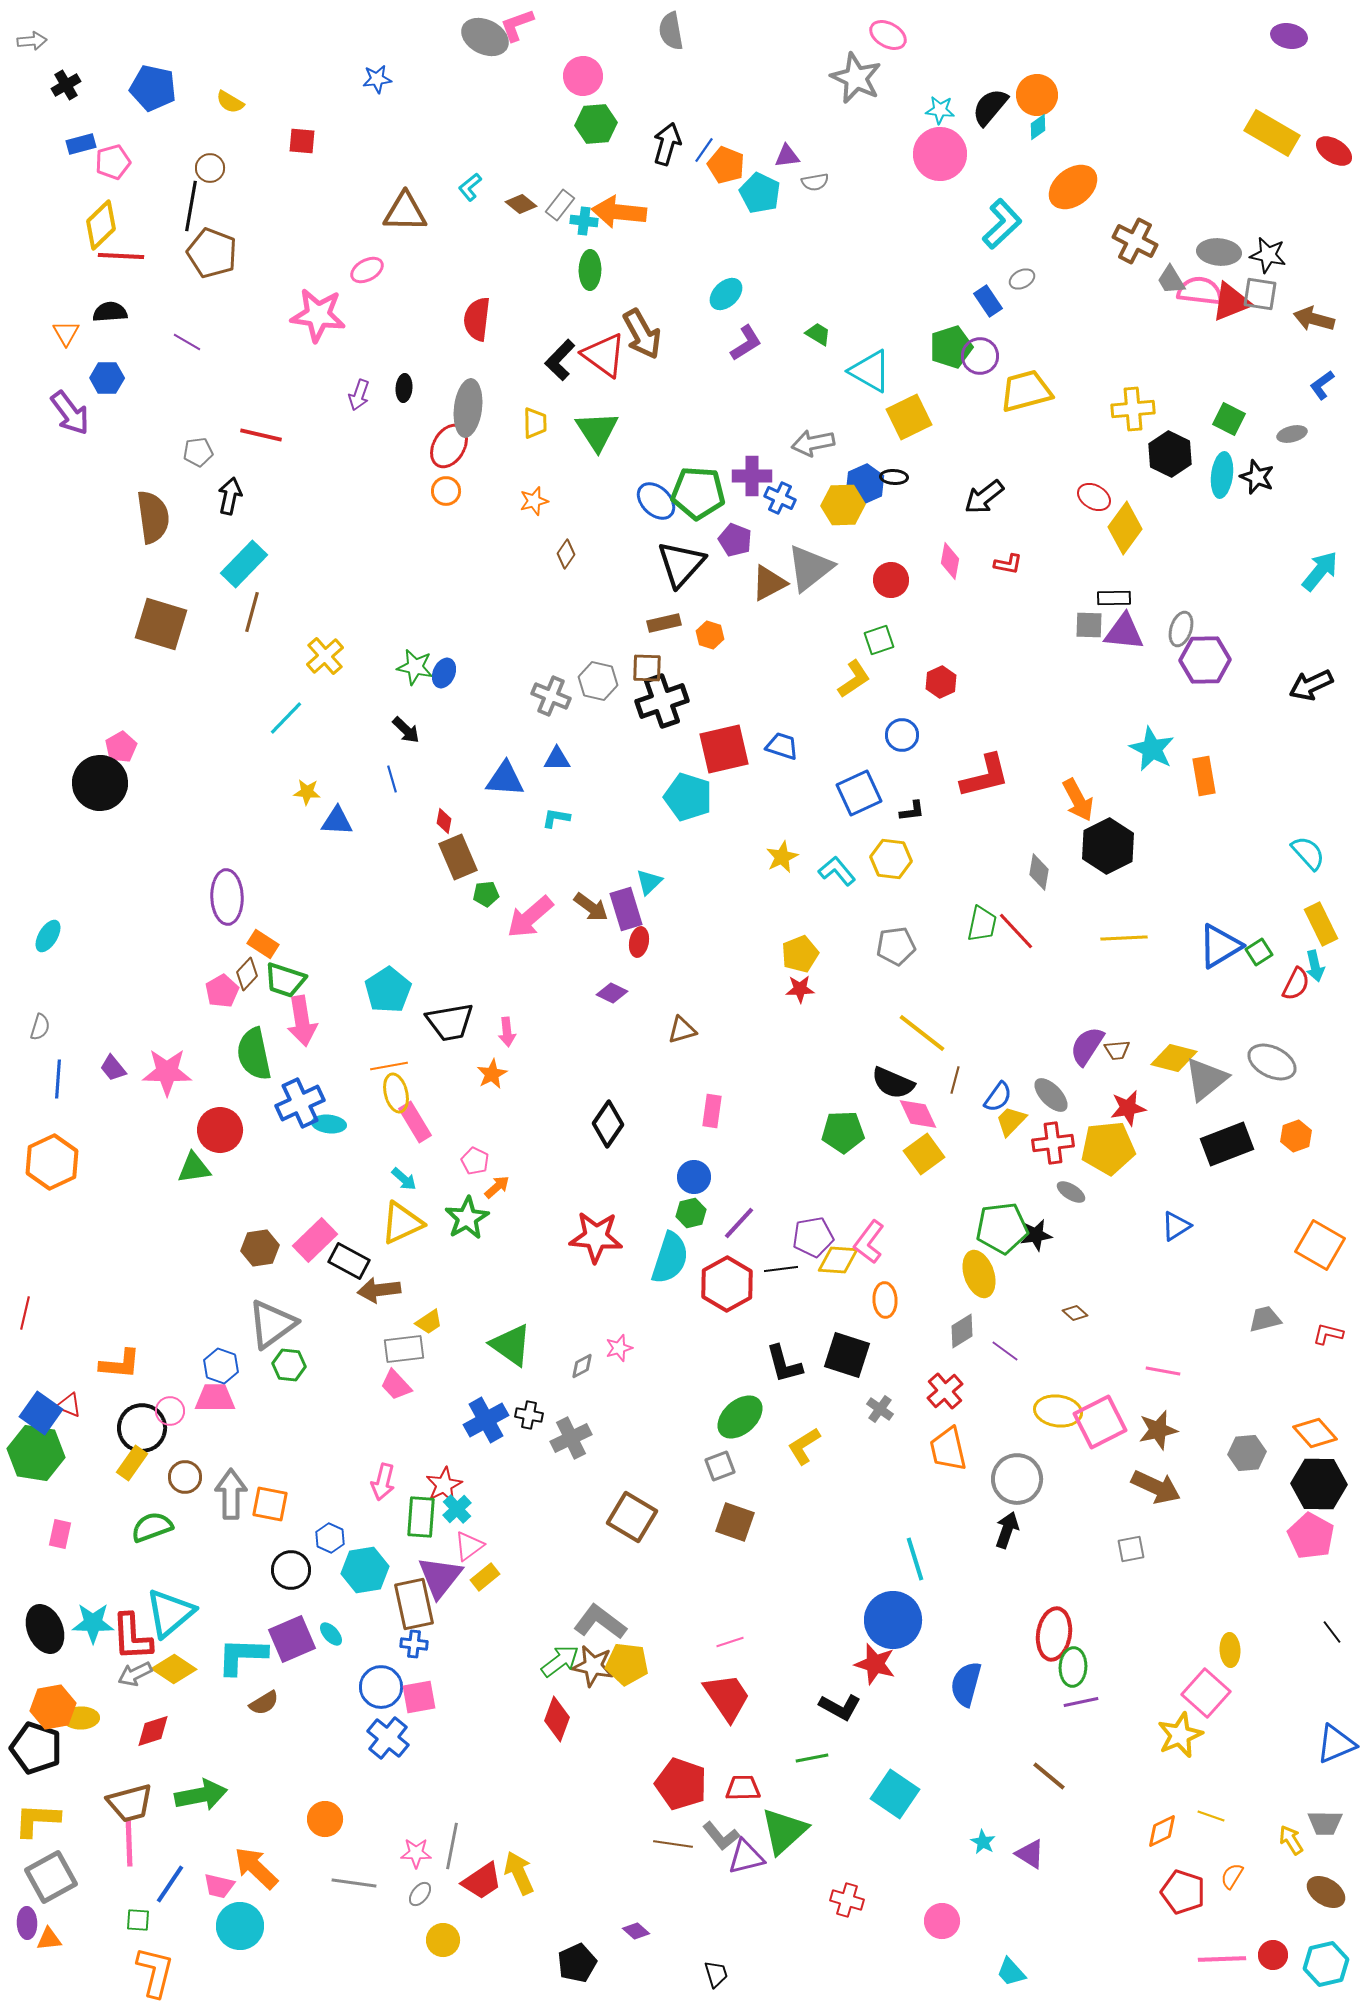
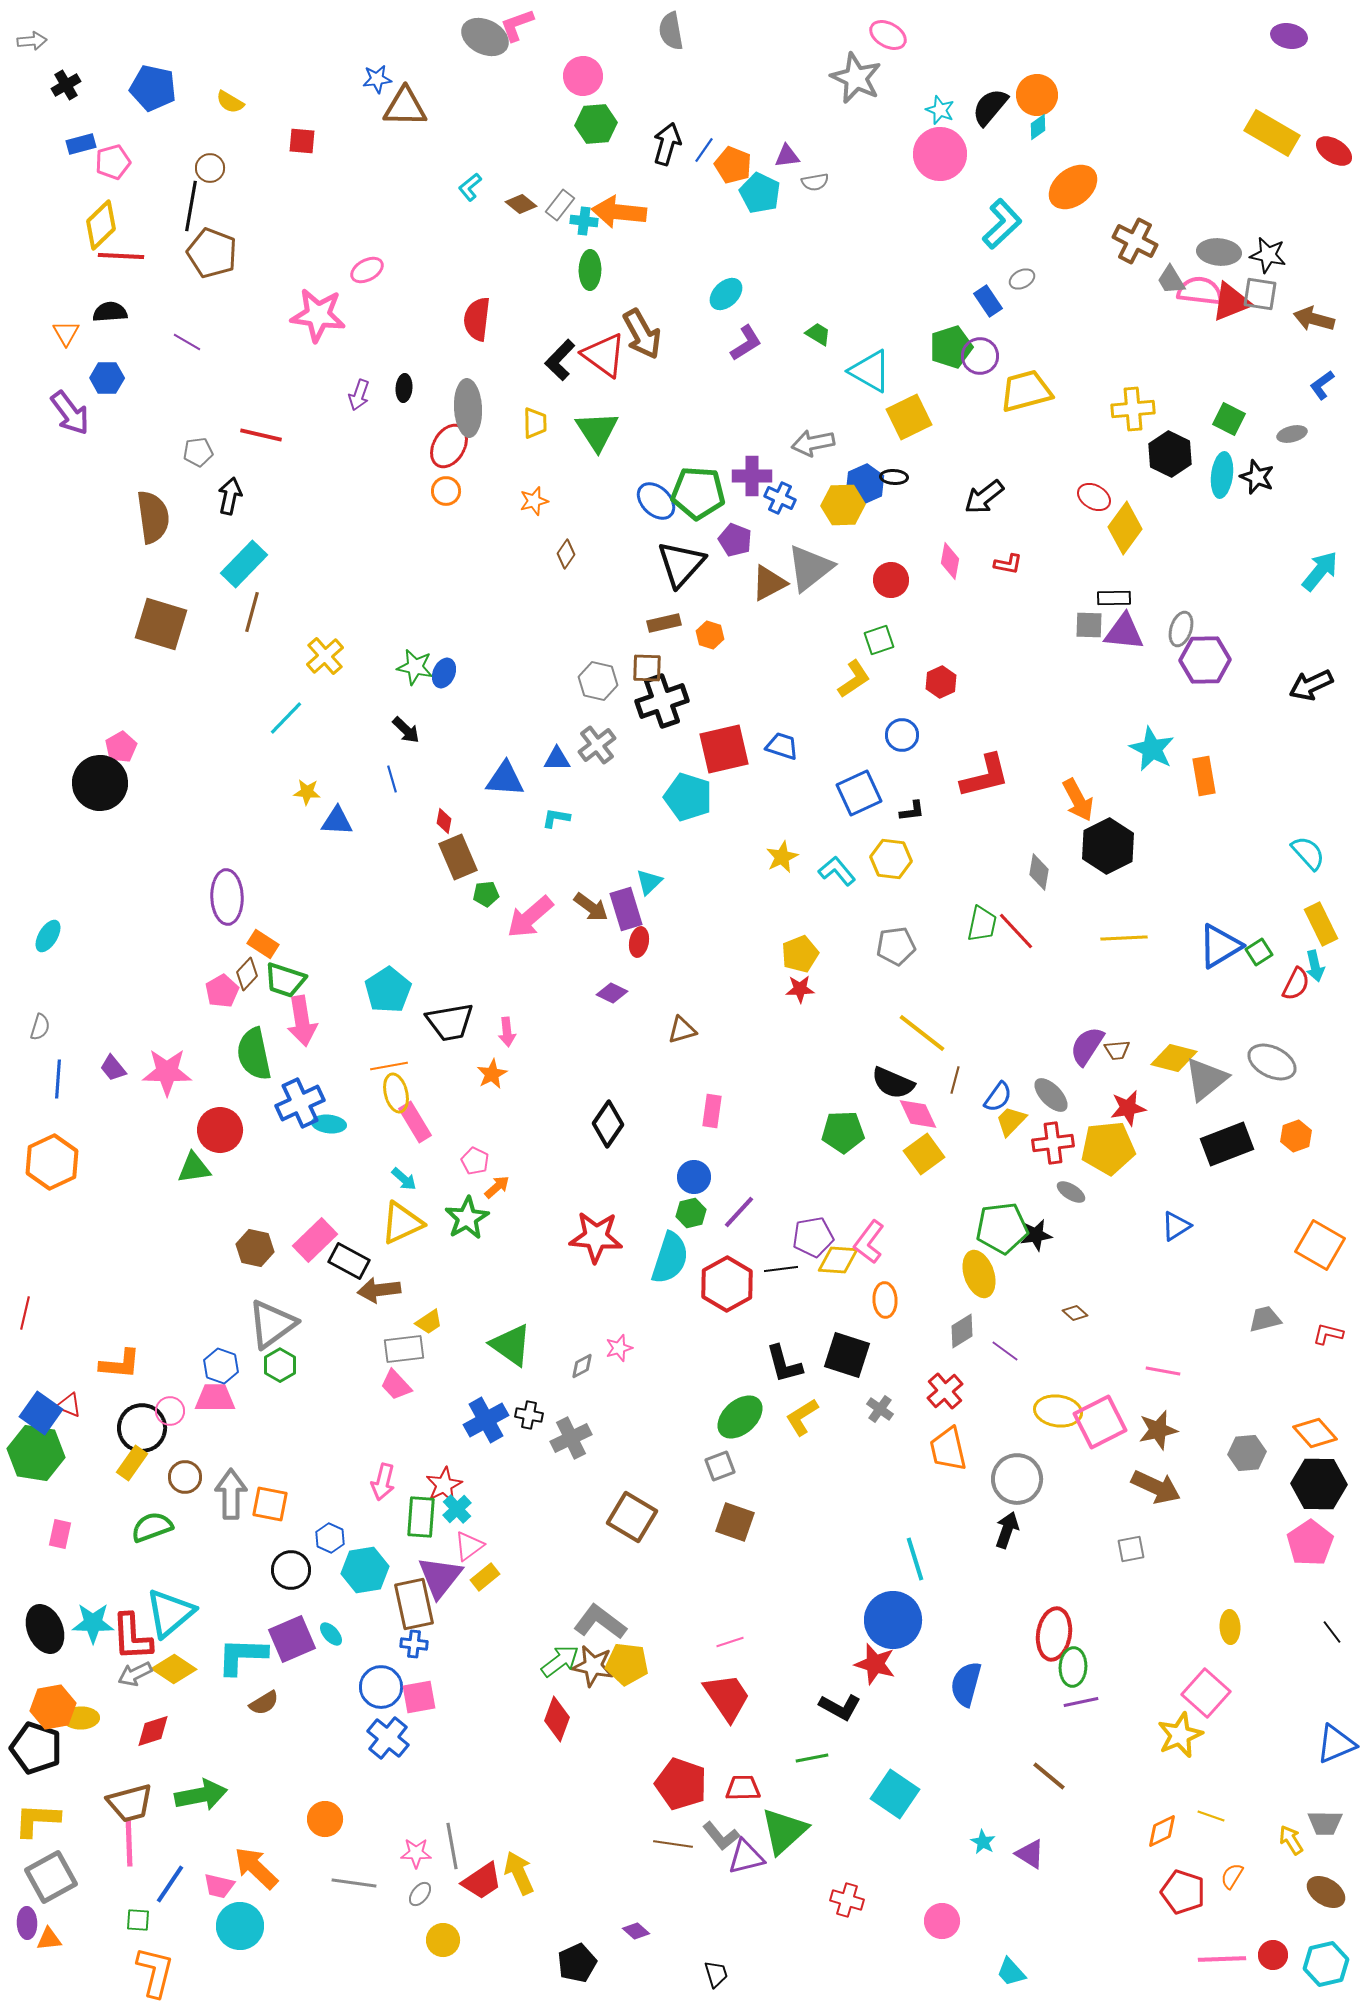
cyan star at (940, 110): rotated 16 degrees clockwise
orange pentagon at (726, 165): moved 7 px right
brown triangle at (405, 212): moved 105 px up
gray ellipse at (468, 408): rotated 10 degrees counterclockwise
gray cross at (551, 696): moved 46 px right, 49 px down; rotated 30 degrees clockwise
purple line at (739, 1223): moved 11 px up
brown hexagon at (260, 1248): moved 5 px left; rotated 21 degrees clockwise
green hexagon at (289, 1365): moved 9 px left; rotated 24 degrees clockwise
yellow L-shape at (804, 1446): moved 2 px left, 29 px up
pink pentagon at (1311, 1536): moved 1 px left, 7 px down; rotated 9 degrees clockwise
yellow ellipse at (1230, 1650): moved 23 px up
gray line at (452, 1846): rotated 21 degrees counterclockwise
